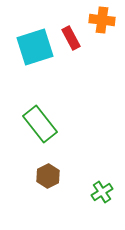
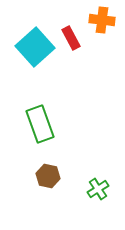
cyan square: rotated 24 degrees counterclockwise
green rectangle: rotated 18 degrees clockwise
brown hexagon: rotated 20 degrees counterclockwise
green cross: moved 4 px left, 3 px up
